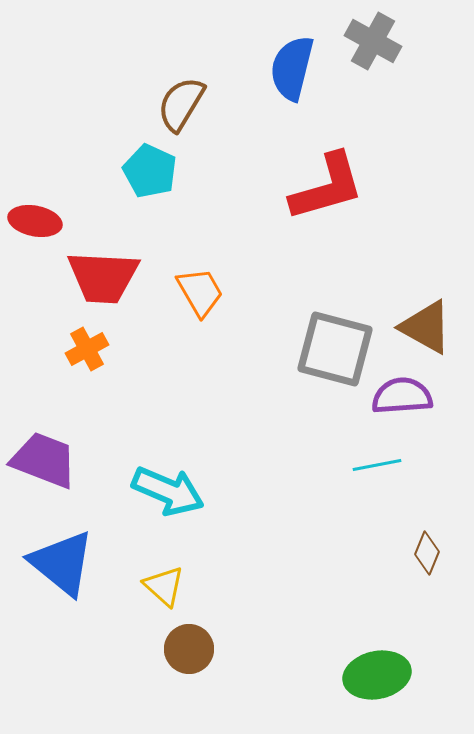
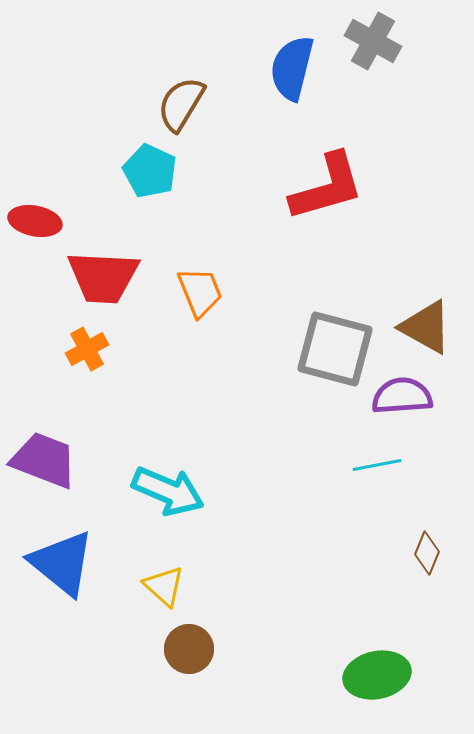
orange trapezoid: rotated 8 degrees clockwise
